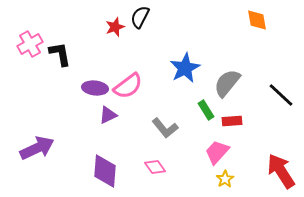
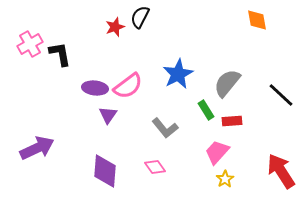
blue star: moved 7 px left, 6 px down
purple triangle: rotated 30 degrees counterclockwise
